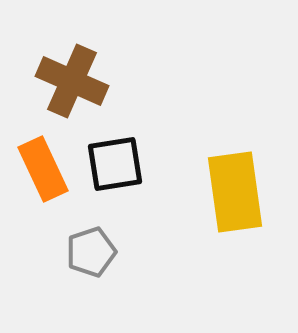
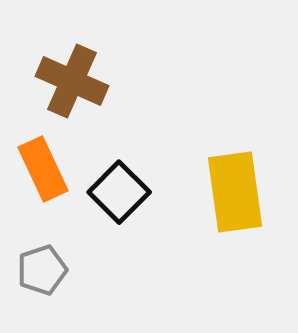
black square: moved 4 px right, 28 px down; rotated 36 degrees counterclockwise
gray pentagon: moved 49 px left, 18 px down
